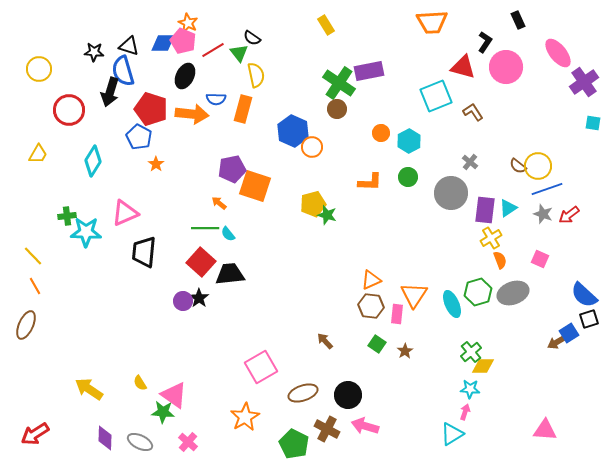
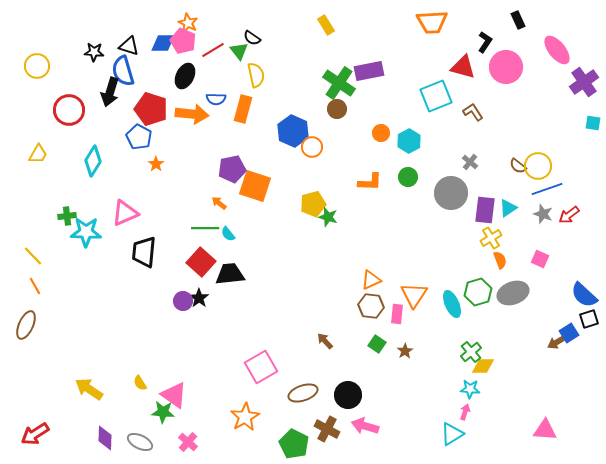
green triangle at (239, 53): moved 2 px up
pink ellipse at (558, 53): moved 1 px left, 3 px up
yellow circle at (39, 69): moved 2 px left, 3 px up
green star at (327, 215): moved 1 px right, 2 px down
